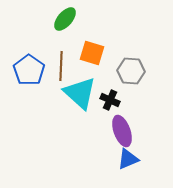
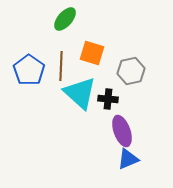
gray hexagon: rotated 16 degrees counterclockwise
black cross: moved 2 px left, 1 px up; rotated 18 degrees counterclockwise
